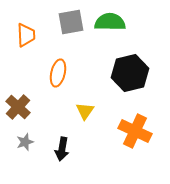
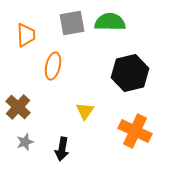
gray square: moved 1 px right, 1 px down
orange ellipse: moved 5 px left, 7 px up
